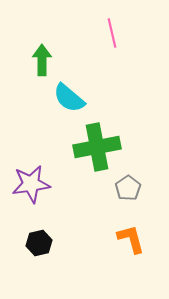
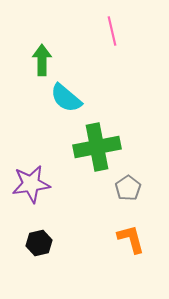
pink line: moved 2 px up
cyan semicircle: moved 3 px left
